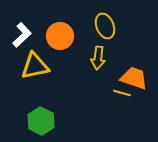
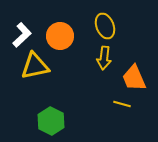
yellow arrow: moved 6 px right
orange trapezoid: rotated 132 degrees counterclockwise
yellow line: moved 11 px down
green hexagon: moved 10 px right
